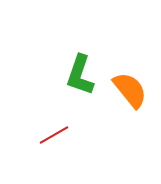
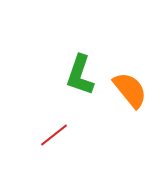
red line: rotated 8 degrees counterclockwise
